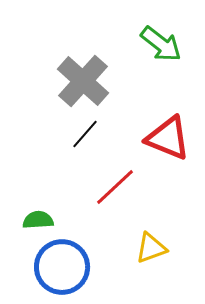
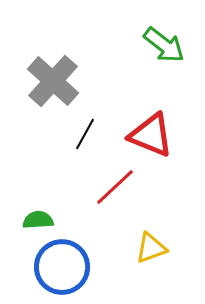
green arrow: moved 3 px right, 1 px down
gray cross: moved 30 px left
black line: rotated 12 degrees counterclockwise
red triangle: moved 17 px left, 3 px up
